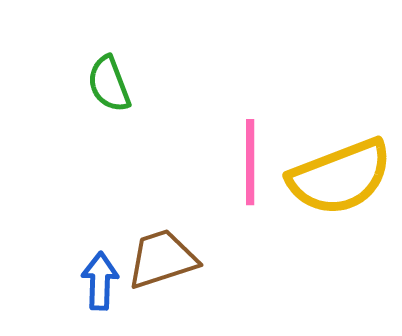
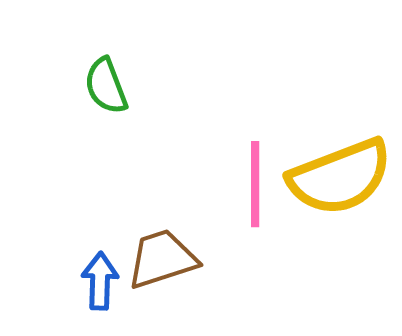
green semicircle: moved 3 px left, 2 px down
pink line: moved 5 px right, 22 px down
